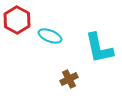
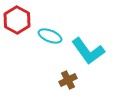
cyan L-shape: moved 11 px left, 3 px down; rotated 24 degrees counterclockwise
brown cross: moved 1 px left, 1 px down
